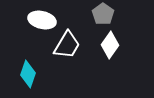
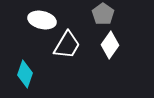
cyan diamond: moved 3 px left
